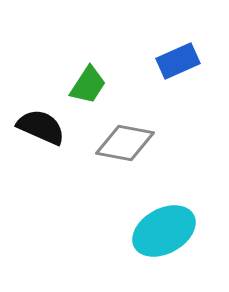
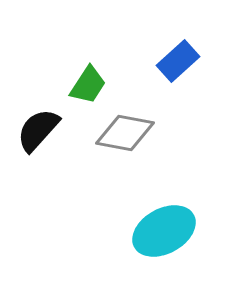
blue rectangle: rotated 18 degrees counterclockwise
black semicircle: moved 3 px left, 3 px down; rotated 72 degrees counterclockwise
gray diamond: moved 10 px up
